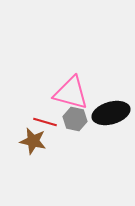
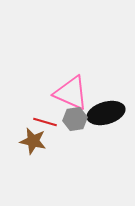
pink triangle: rotated 9 degrees clockwise
black ellipse: moved 5 px left
gray hexagon: rotated 20 degrees counterclockwise
